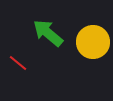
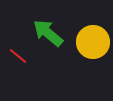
red line: moved 7 px up
